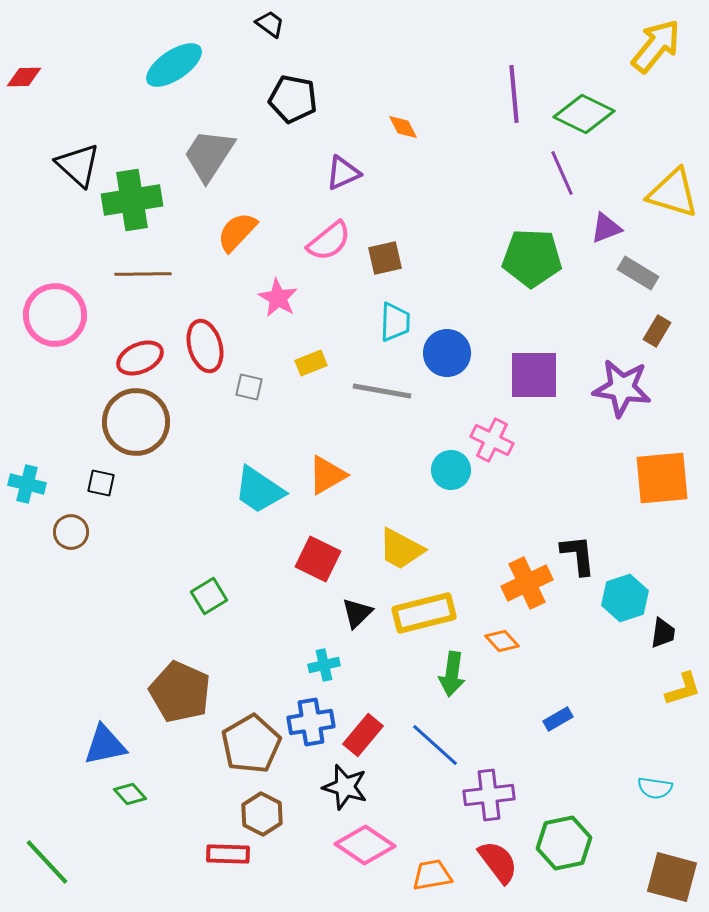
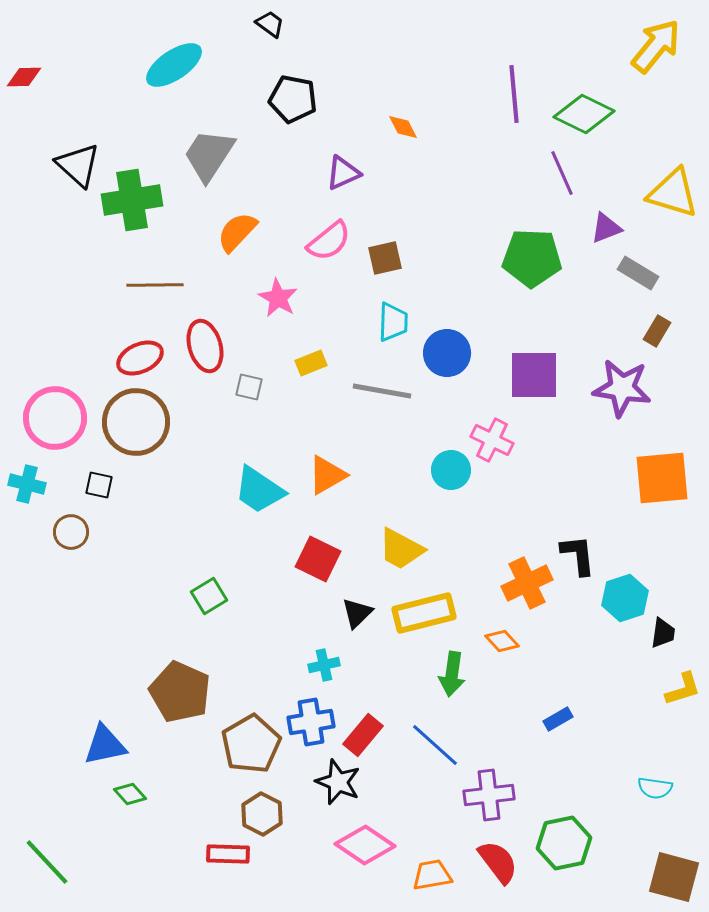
brown line at (143, 274): moved 12 px right, 11 px down
pink circle at (55, 315): moved 103 px down
cyan trapezoid at (395, 322): moved 2 px left
black square at (101, 483): moved 2 px left, 2 px down
black star at (345, 787): moved 7 px left, 5 px up; rotated 6 degrees clockwise
brown square at (672, 877): moved 2 px right
